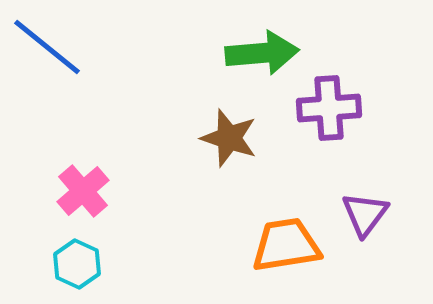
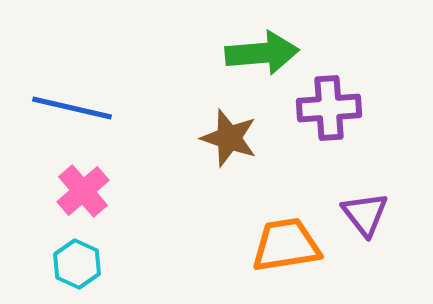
blue line: moved 25 px right, 61 px down; rotated 26 degrees counterclockwise
purple triangle: rotated 15 degrees counterclockwise
